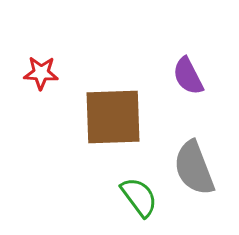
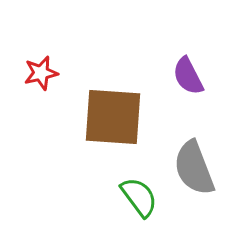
red star: rotated 16 degrees counterclockwise
brown square: rotated 6 degrees clockwise
